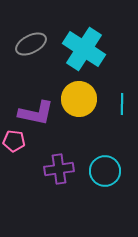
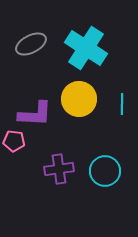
cyan cross: moved 2 px right, 1 px up
purple L-shape: moved 1 px left, 1 px down; rotated 9 degrees counterclockwise
